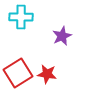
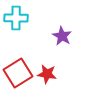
cyan cross: moved 5 px left, 1 px down
purple star: rotated 18 degrees counterclockwise
